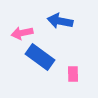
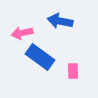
pink rectangle: moved 3 px up
